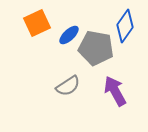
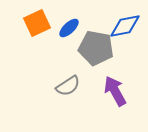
blue diamond: rotated 44 degrees clockwise
blue ellipse: moved 7 px up
